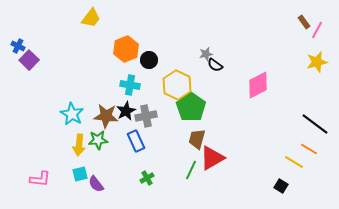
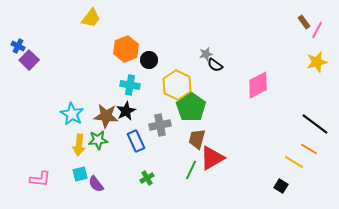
gray cross: moved 14 px right, 9 px down
